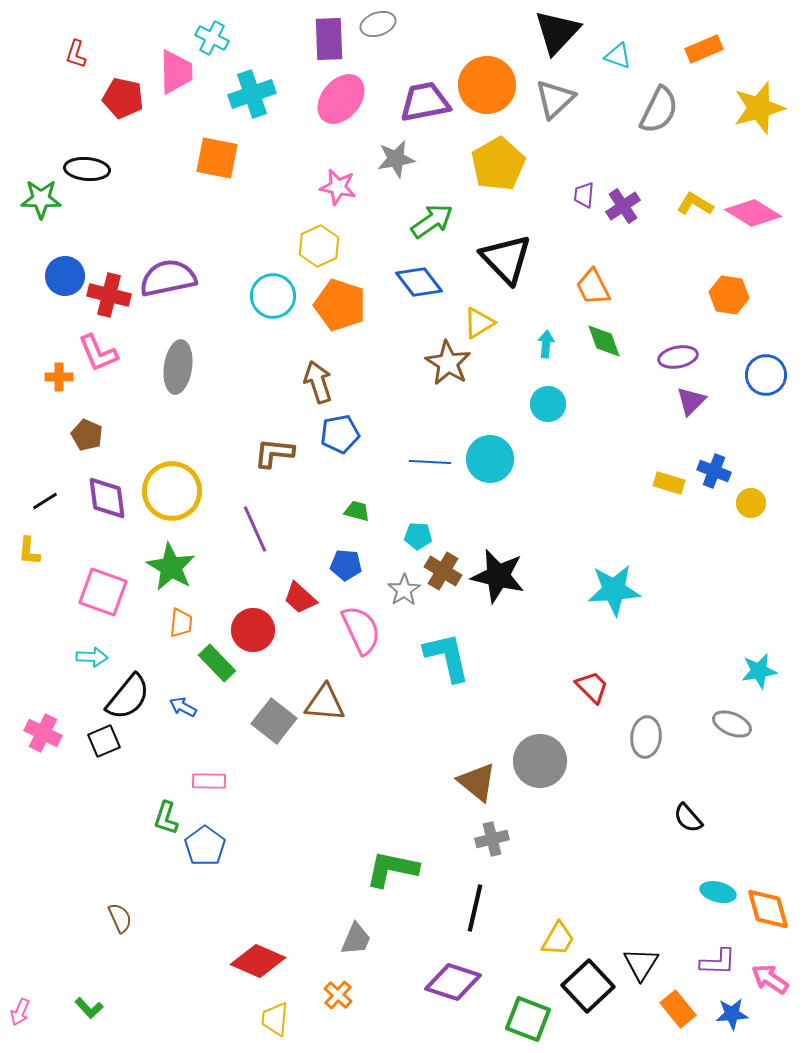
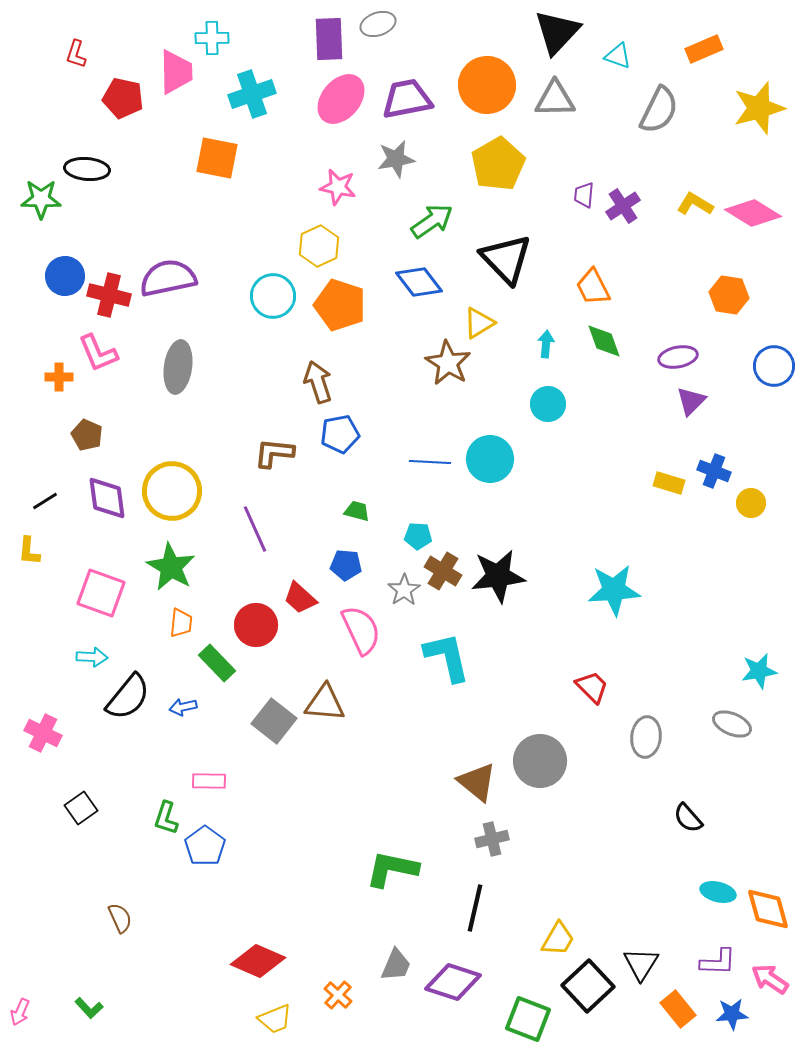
cyan cross at (212, 38): rotated 28 degrees counterclockwise
gray triangle at (555, 99): rotated 42 degrees clockwise
purple trapezoid at (425, 102): moved 18 px left, 3 px up
blue circle at (766, 375): moved 8 px right, 9 px up
black star at (498, 576): rotated 20 degrees counterclockwise
pink square at (103, 592): moved 2 px left, 1 px down
red circle at (253, 630): moved 3 px right, 5 px up
blue arrow at (183, 707): rotated 40 degrees counterclockwise
black square at (104, 741): moved 23 px left, 67 px down; rotated 12 degrees counterclockwise
gray trapezoid at (356, 939): moved 40 px right, 26 px down
yellow trapezoid at (275, 1019): rotated 117 degrees counterclockwise
